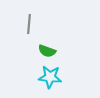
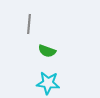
cyan star: moved 2 px left, 6 px down
